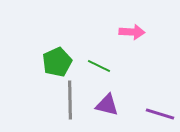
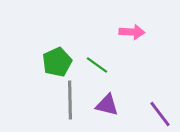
green line: moved 2 px left, 1 px up; rotated 10 degrees clockwise
purple line: rotated 36 degrees clockwise
